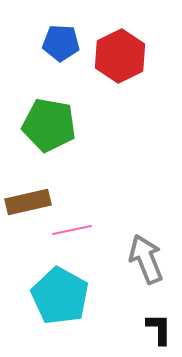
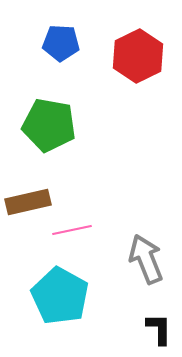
red hexagon: moved 18 px right
